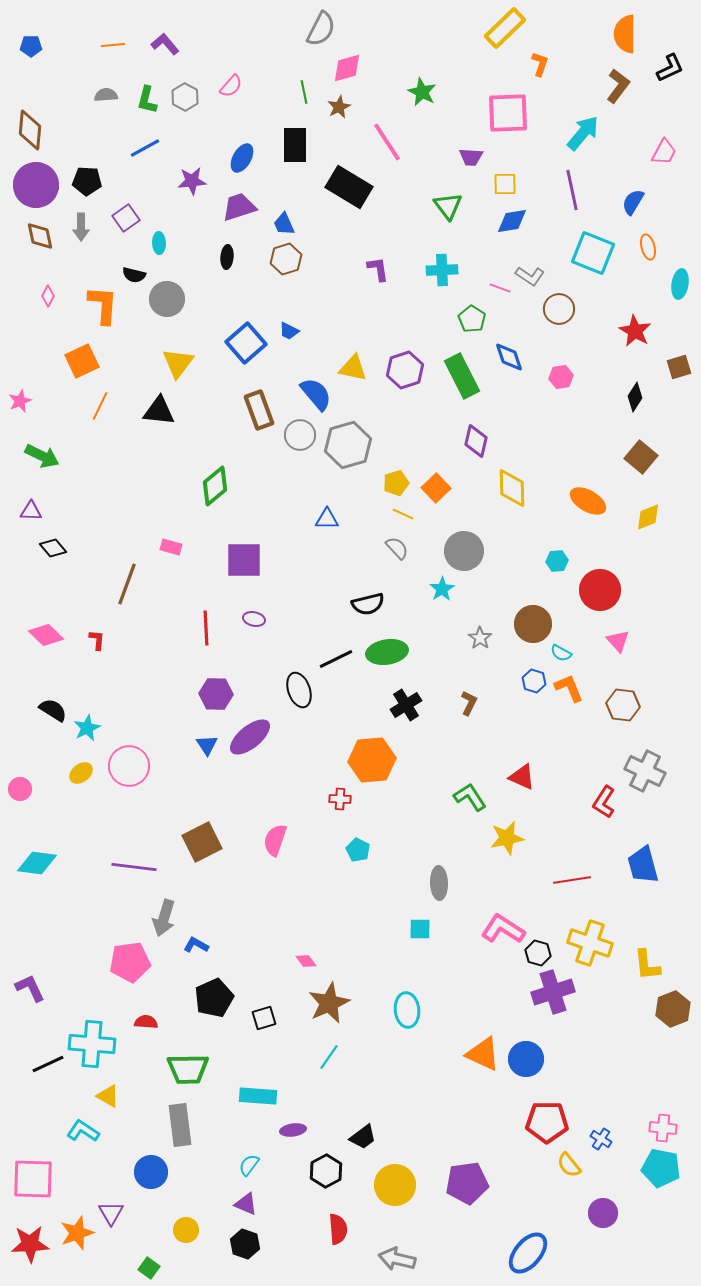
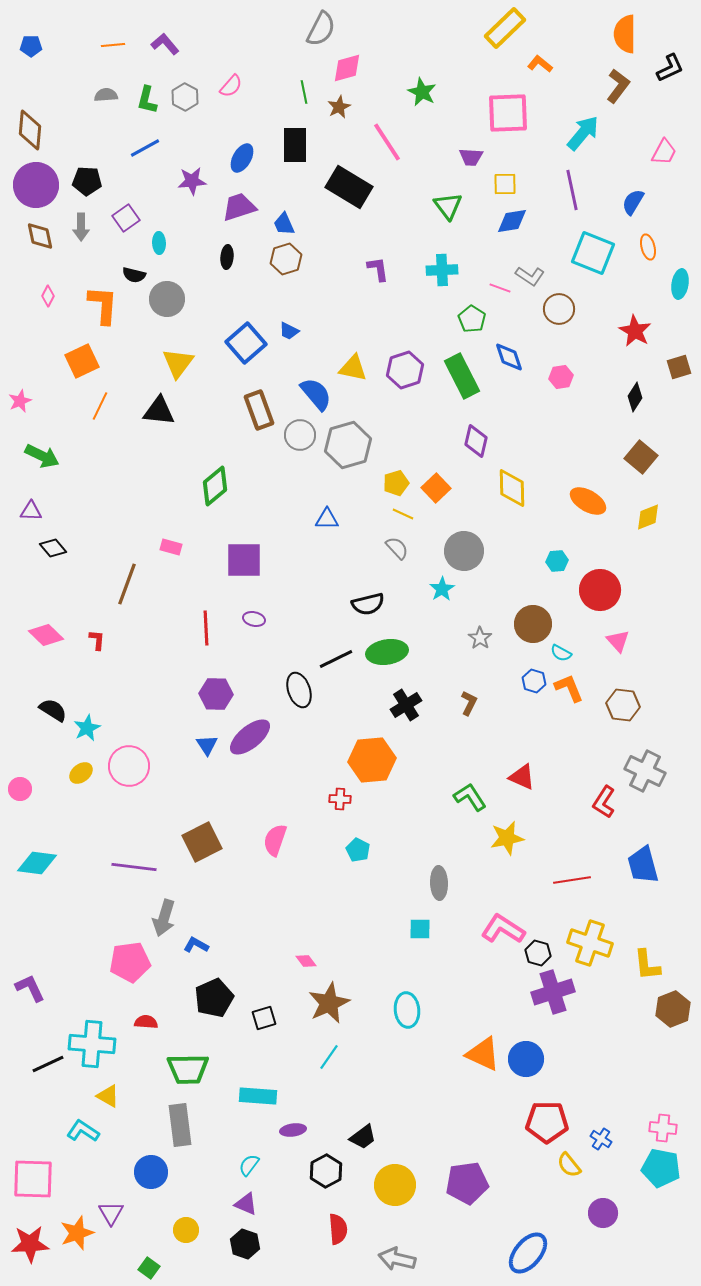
orange L-shape at (540, 64): rotated 70 degrees counterclockwise
